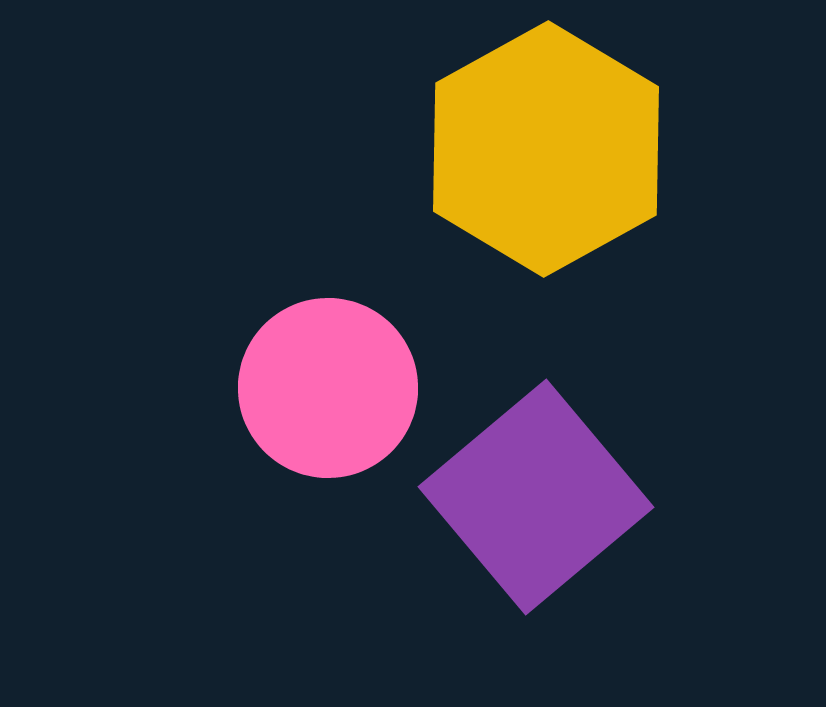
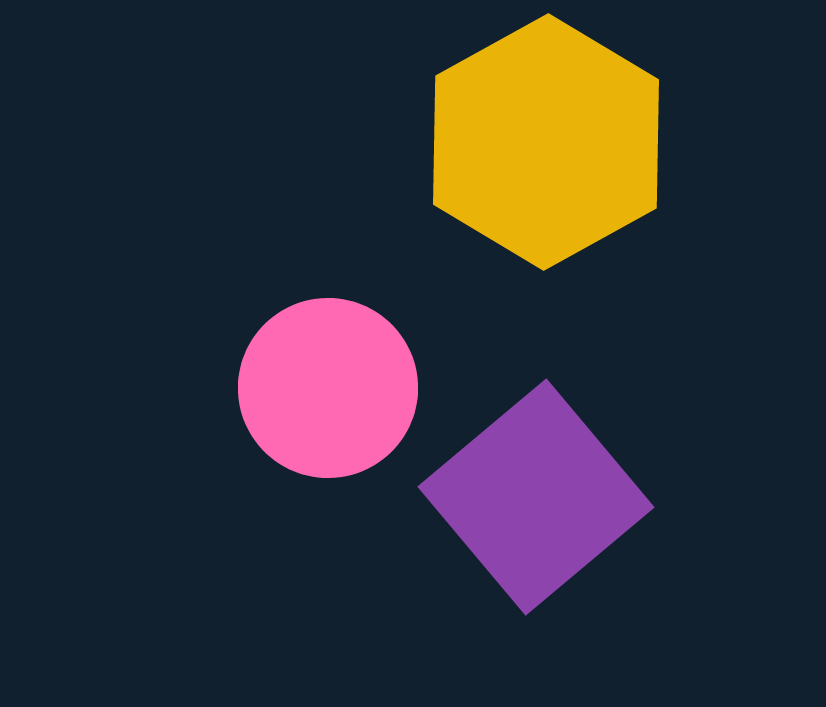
yellow hexagon: moved 7 px up
